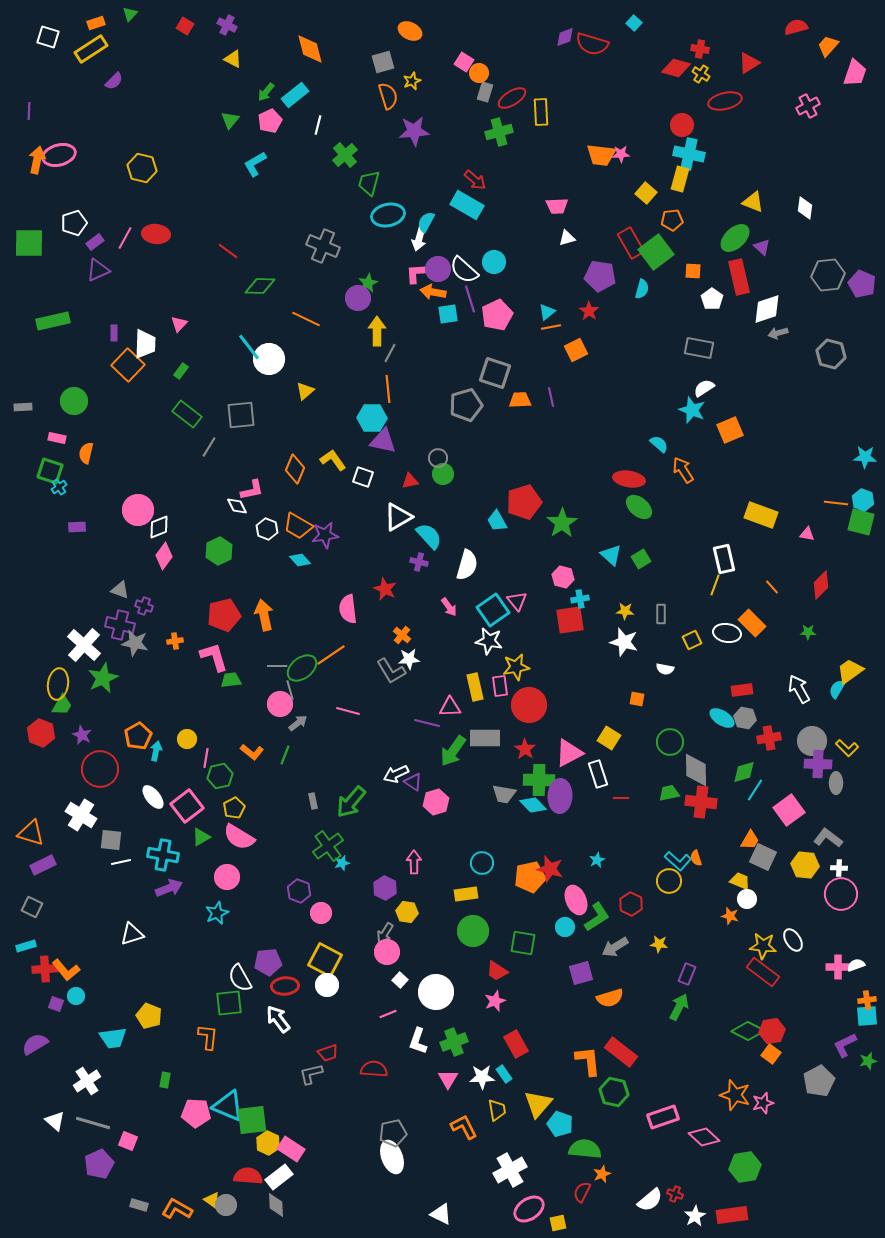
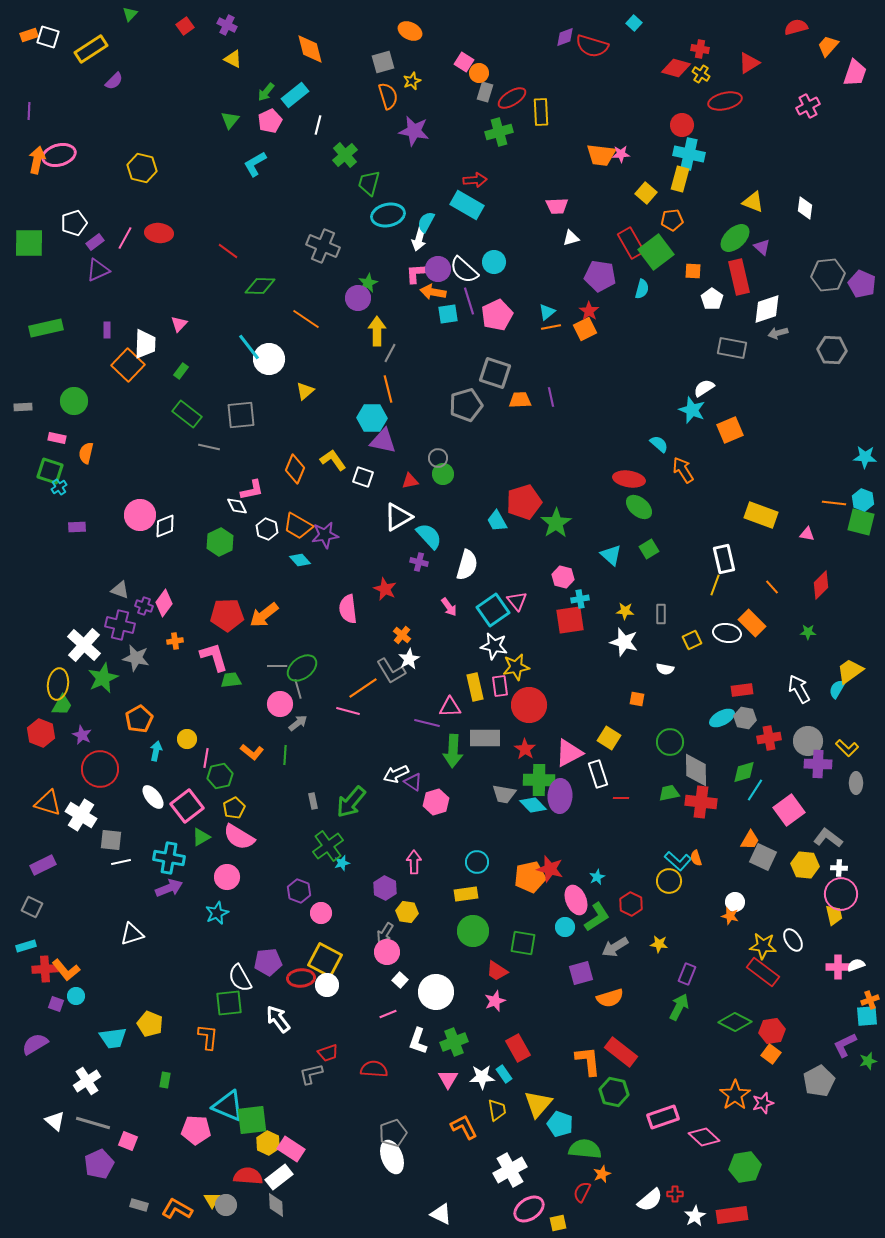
orange rectangle at (96, 23): moved 67 px left, 12 px down
red square at (185, 26): rotated 24 degrees clockwise
red semicircle at (592, 44): moved 2 px down
purple star at (414, 131): rotated 16 degrees clockwise
red arrow at (475, 180): rotated 45 degrees counterclockwise
red ellipse at (156, 234): moved 3 px right, 1 px up
white triangle at (567, 238): moved 4 px right
purple line at (470, 299): moved 1 px left, 2 px down
orange line at (306, 319): rotated 8 degrees clockwise
green rectangle at (53, 321): moved 7 px left, 7 px down
purple rectangle at (114, 333): moved 7 px left, 3 px up
gray rectangle at (699, 348): moved 33 px right
orange square at (576, 350): moved 9 px right, 21 px up
gray hexagon at (831, 354): moved 1 px right, 4 px up; rotated 12 degrees counterclockwise
orange line at (388, 389): rotated 8 degrees counterclockwise
gray line at (209, 447): rotated 70 degrees clockwise
orange line at (836, 503): moved 2 px left
pink circle at (138, 510): moved 2 px right, 5 px down
green star at (562, 523): moved 6 px left
white diamond at (159, 527): moved 6 px right, 1 px up
green hexagon at (219, 551): moved 1 px right, 9 px up
pink diamond at (164, 556): moved 47 px down
green square at (641, 559): moved 8 px right, 10 px up
red pentagon at (224, 615): moved 3 px right; rotated 12 degrees clockwise
orange arrow at (264, 615): rotated 116 degrees counterclockwise
white star at (489, 641): moved 5 px right, 5 px down
gray star at (135, 643): moved 1 px right, 15 px down
orange line at (331, 655): moved 32 px right, 33 px down
white star at (409, 659): rotated 25 degrees counterclockwise
gray line at (290, 690): moved 8 px right, 1 px up
cyan ellipse at (722, 718): rotated 60 degrees counterclockwise
orange pentagon at (138, 736): moved 1 px right, 17 px up
gray circle at (812, 741): moved 4 px left
green arrow at (453, 751): rotated 32 degrees counterclockwise
green line at (285, 755): rotated 18 degrees counterclockwise
gray ellipse at (836, 783): moved 20 px right
orange triangle at (31, 833): moved 17 px right, 30 px up
cyan cross at (163, 855): moved 6 px right, 3 px down
cyan star at (597, 860): moved 17 px down
cyan circle at (482, 863): moved 5 px left, 1 px up
yellow trapezoid at (740, 881): moved 94 px right, 34 px down; rotated 55 degrees clockwise
white circle at (747, 899): moved 12 px left, 3 px down
red ellipse at (285, 986): moved 16 px right, 8 px up
orange cross at (867, 1000): moved 3 px right; rotated 12 degrees counterclockwise
yellow pentagon at (149, 1016): moved 1 px right, 8 px down
green diamond at (748, 1031): moved 13 px left, 9 px up
red rectangle at (516, 1044): moved 2 px right, 4 px down
orange star at (735, 1095): rotated 20 degrees clockwise
pink pentagon at (196, 1113): moved 17 px down
gray pentagon at (393, 1133): rotated 8 degrees counterclockwise
red cross at (675, 1194): rotated 21 degrees counterclockwise
yellow triangle at (212, 1200): rotated 24 degrees clockwise
